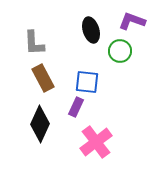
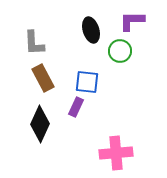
purple L-shape: rotated 20 degrees counterclockwise
pink cross: moved 20 px right, 11 px down; rotated 32 degrees clockwise
